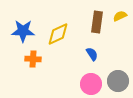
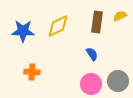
yellow diamond: moved 8 px up
orange cross: moved 1 px left, 13 px down
